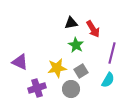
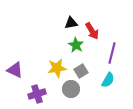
red arrow: moved 1 px left, 2 px down
purple triangle: moved 5 px left, 8 px down
purple cross: moved 6 px down
